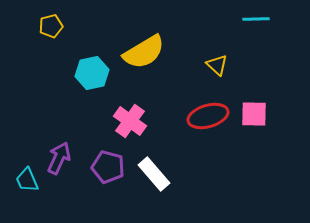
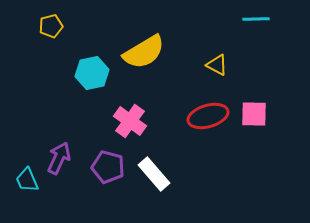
yellow triangle: rotated 15 degrees counterclockwise
